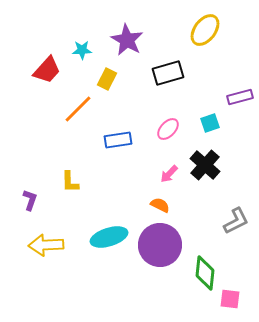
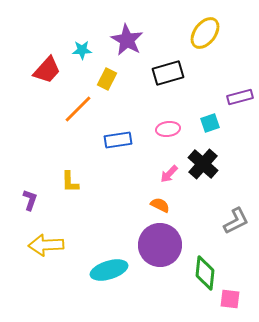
yellow ellipse: moved 3 px down
pink ellipse: rotated 40 degrees clockwise
black cross: moved 2 px left, 1 px up
cyan ellipse: moved 33 px down
